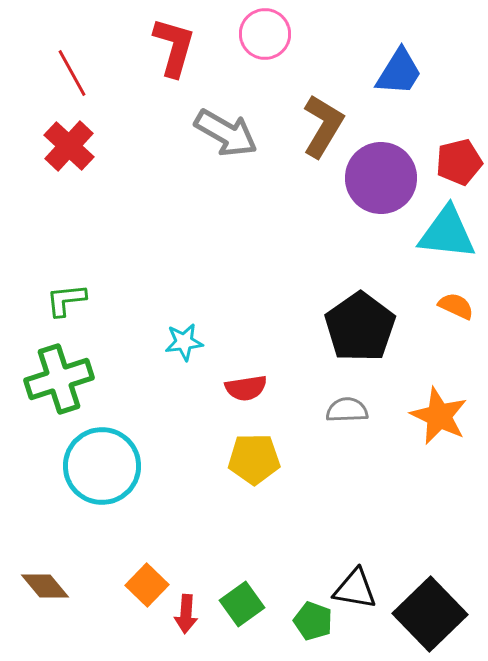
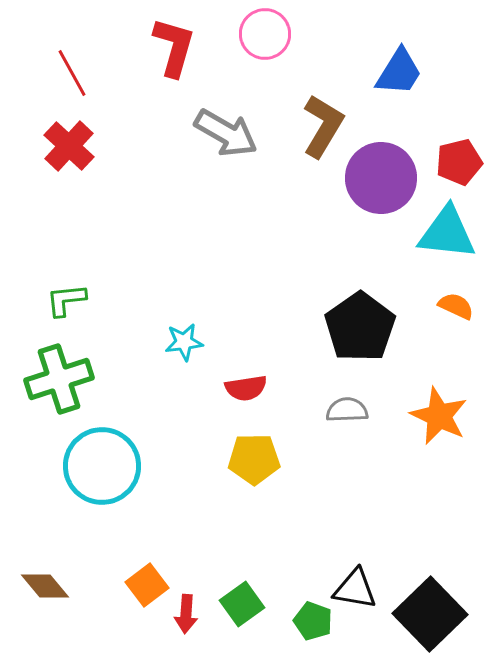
orange square: rotated 9 degrees clockwise
